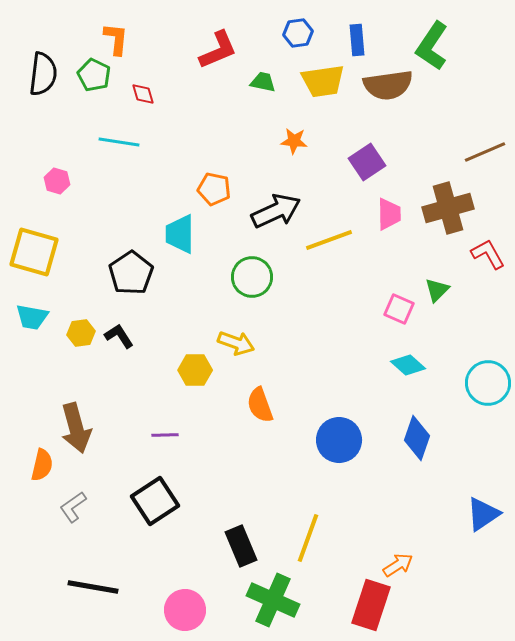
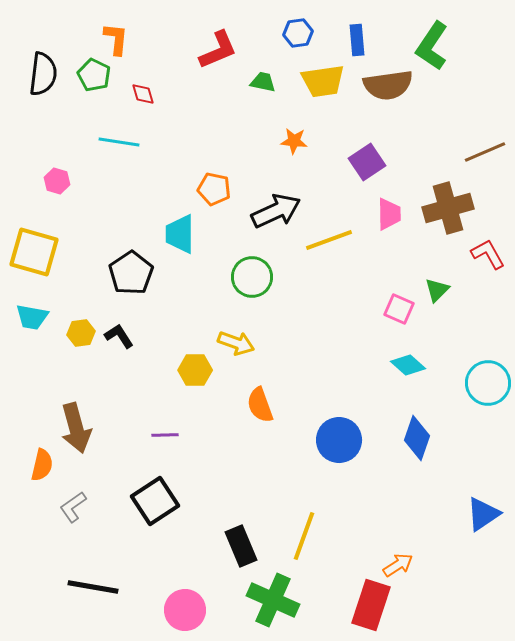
yellow line at (308, 538): moved 4 px left, 2 px up
